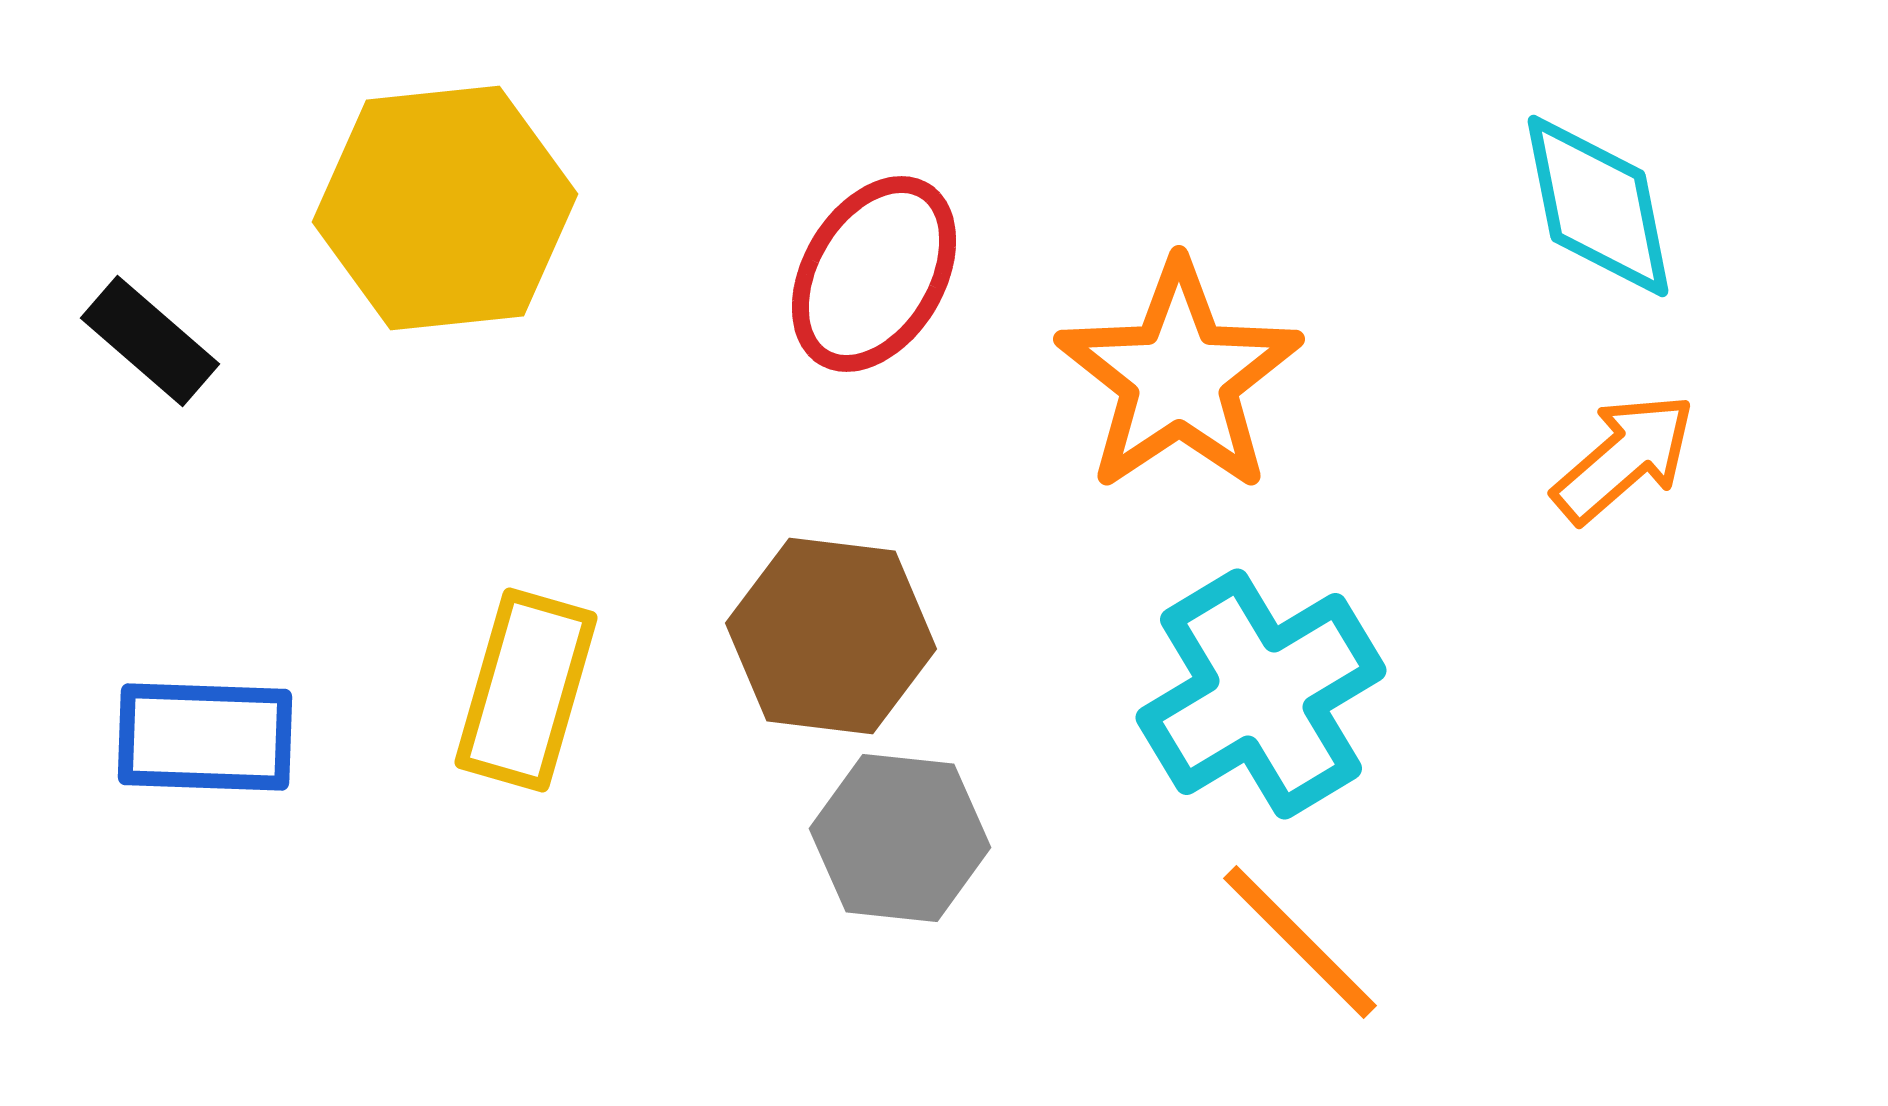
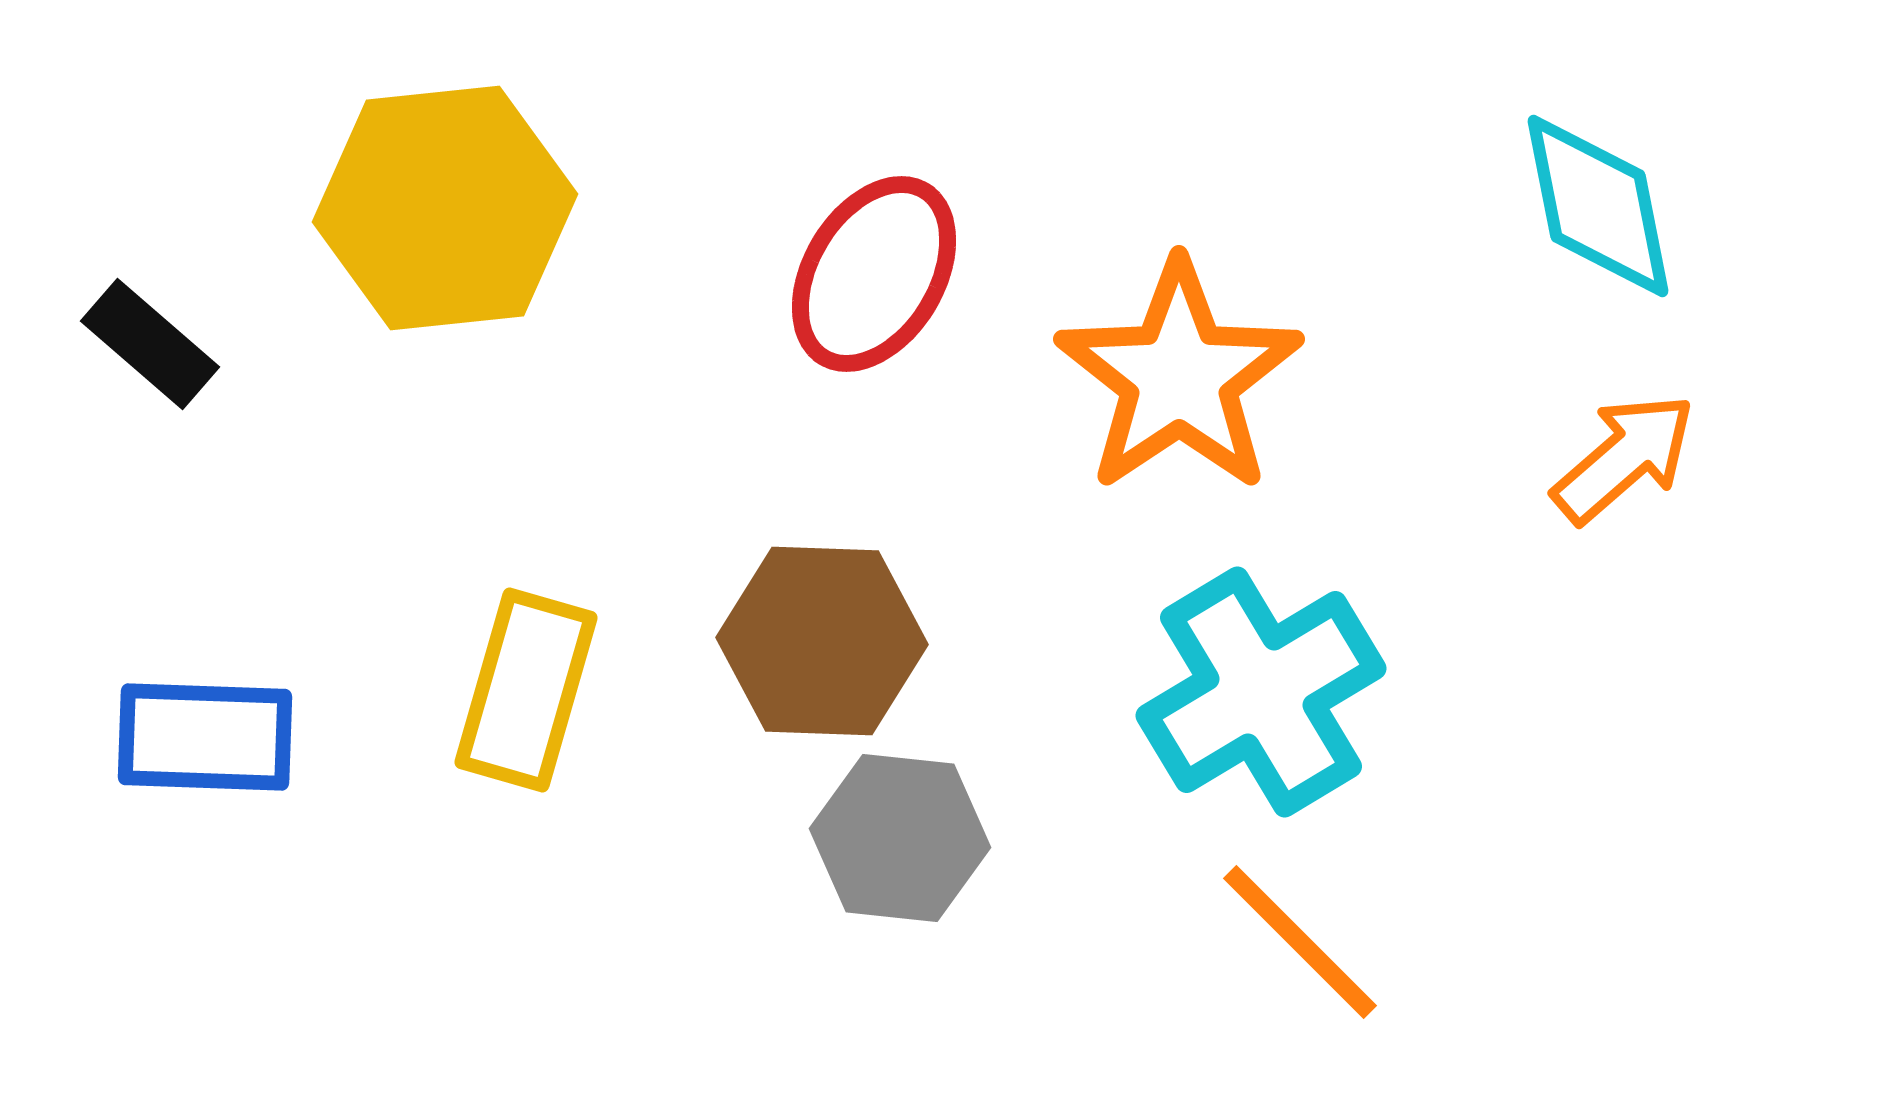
black rectangle: moved 3 px down
brown hexagon: moved 9 px left, 5 px down; rotated 5 degrees counterclockwise
cyan cross: moved 2 px up
